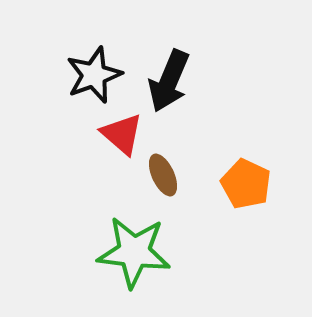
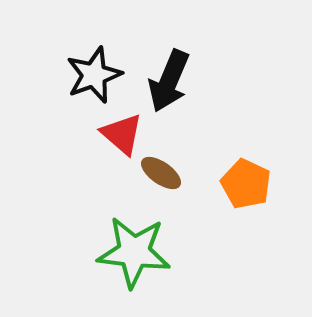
brown ellipse: moved 2 px left, 2 px up; rotated 30 degrees counterclockwise
